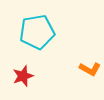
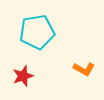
orange L-shape: moved 6 px left
